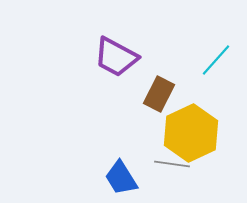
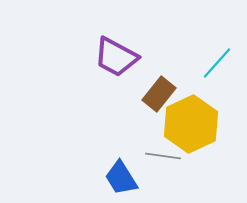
cyan line: moved 1 px right, 3 px down
brown rectangle: rotated 12 degrees clockwise
yellow hexagon: moved 9 px up
gray line: moved 9 px left, 8 px up
